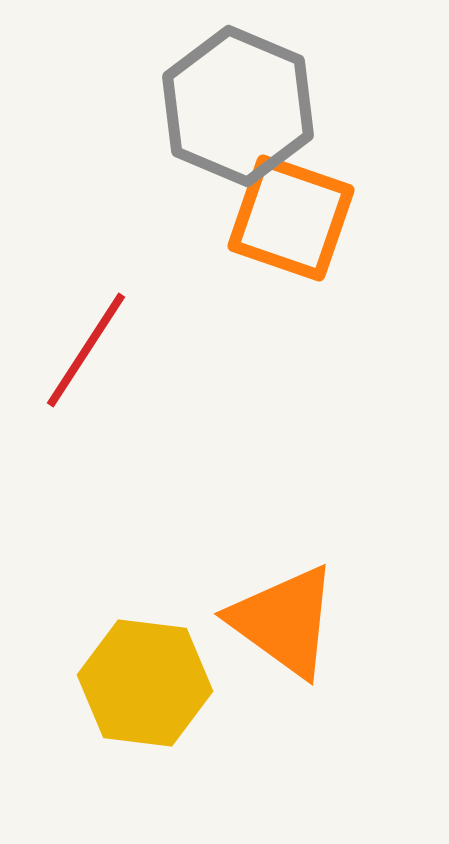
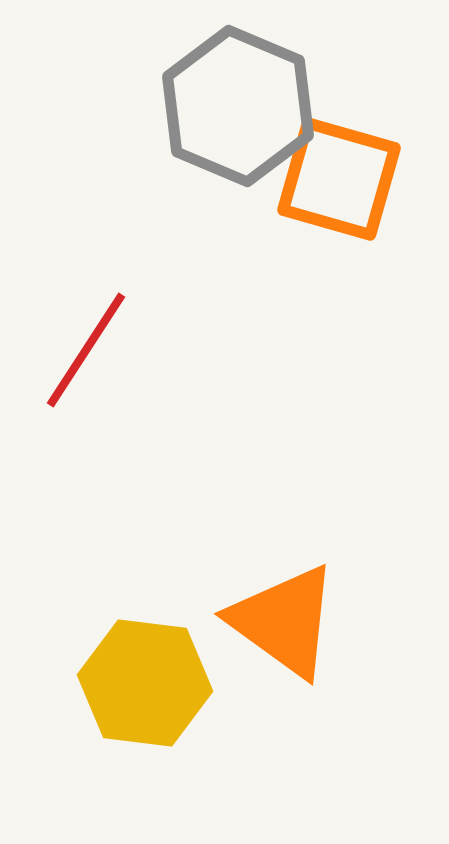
orange square: moved 48 px right, 39 px up; rotated 3 degrees counterclockwise
